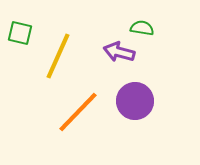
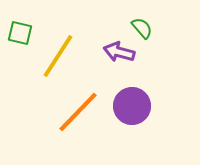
green semicircle: rotated 40 degrees clockwise
yellow line: rotated 9 degrees clockwise
purple circle: moved 3 px left, 5 px down
